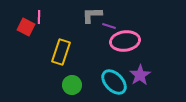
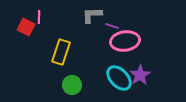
purple line: moved 3 px right
cyan ellipse: moved 5 px right, 4 px up
